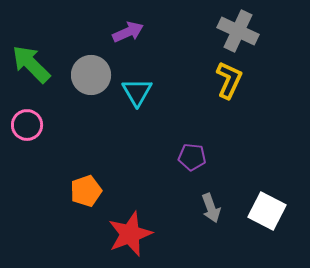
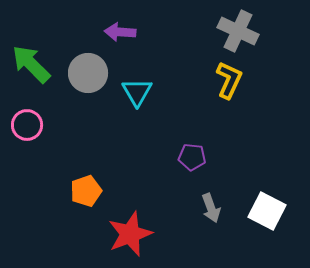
purple arrow: moved 8 px left; rotated 152 degrees counterclockwise
gray circle: moved 3 px left, 2 px up
